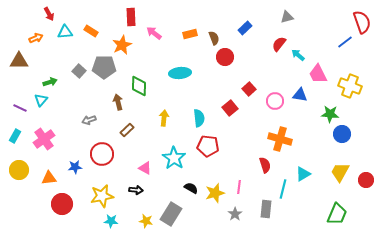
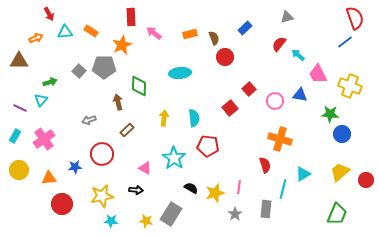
red semicircle at (362, 22): moved 7 px left, 4 px up
cyan semicircle at (199, 118): moved 5 px left
yellow trapezoid at (340, 172): rotated 20 degrees clockwise
